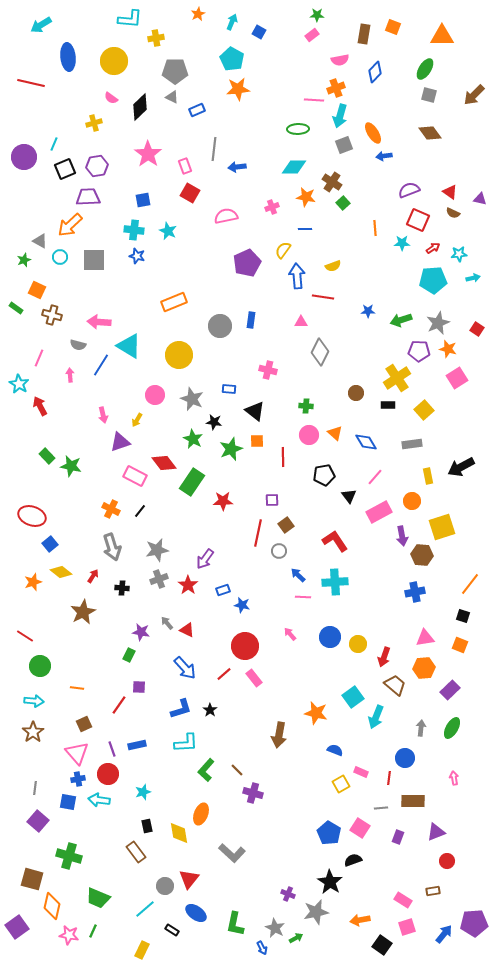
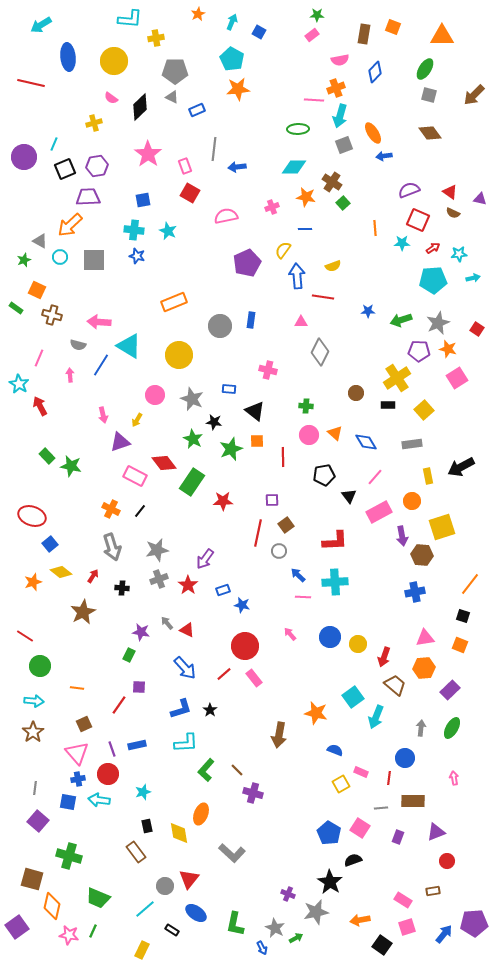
red L-shape at (335, 541): rotated 120 degrees clockwise
